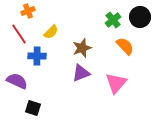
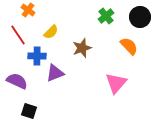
orange cross: moved 1 px up; rotated 32 degrees counterclockwise
green cross: moved 7 px left, 4 px up
red line: moved 1 px left, 1 px down
orange semicircle: moved 4 px right
purple triangle: moved 26 px left
black square: moved 4 px left, 3 px down
